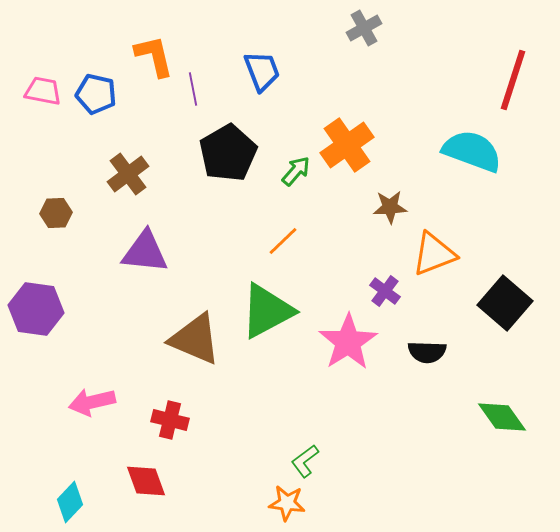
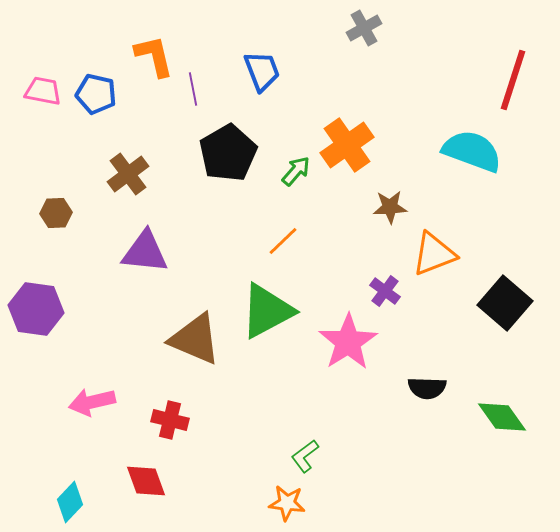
black semicircle: moved 36 px down
green L-shape: moved 5 px up
